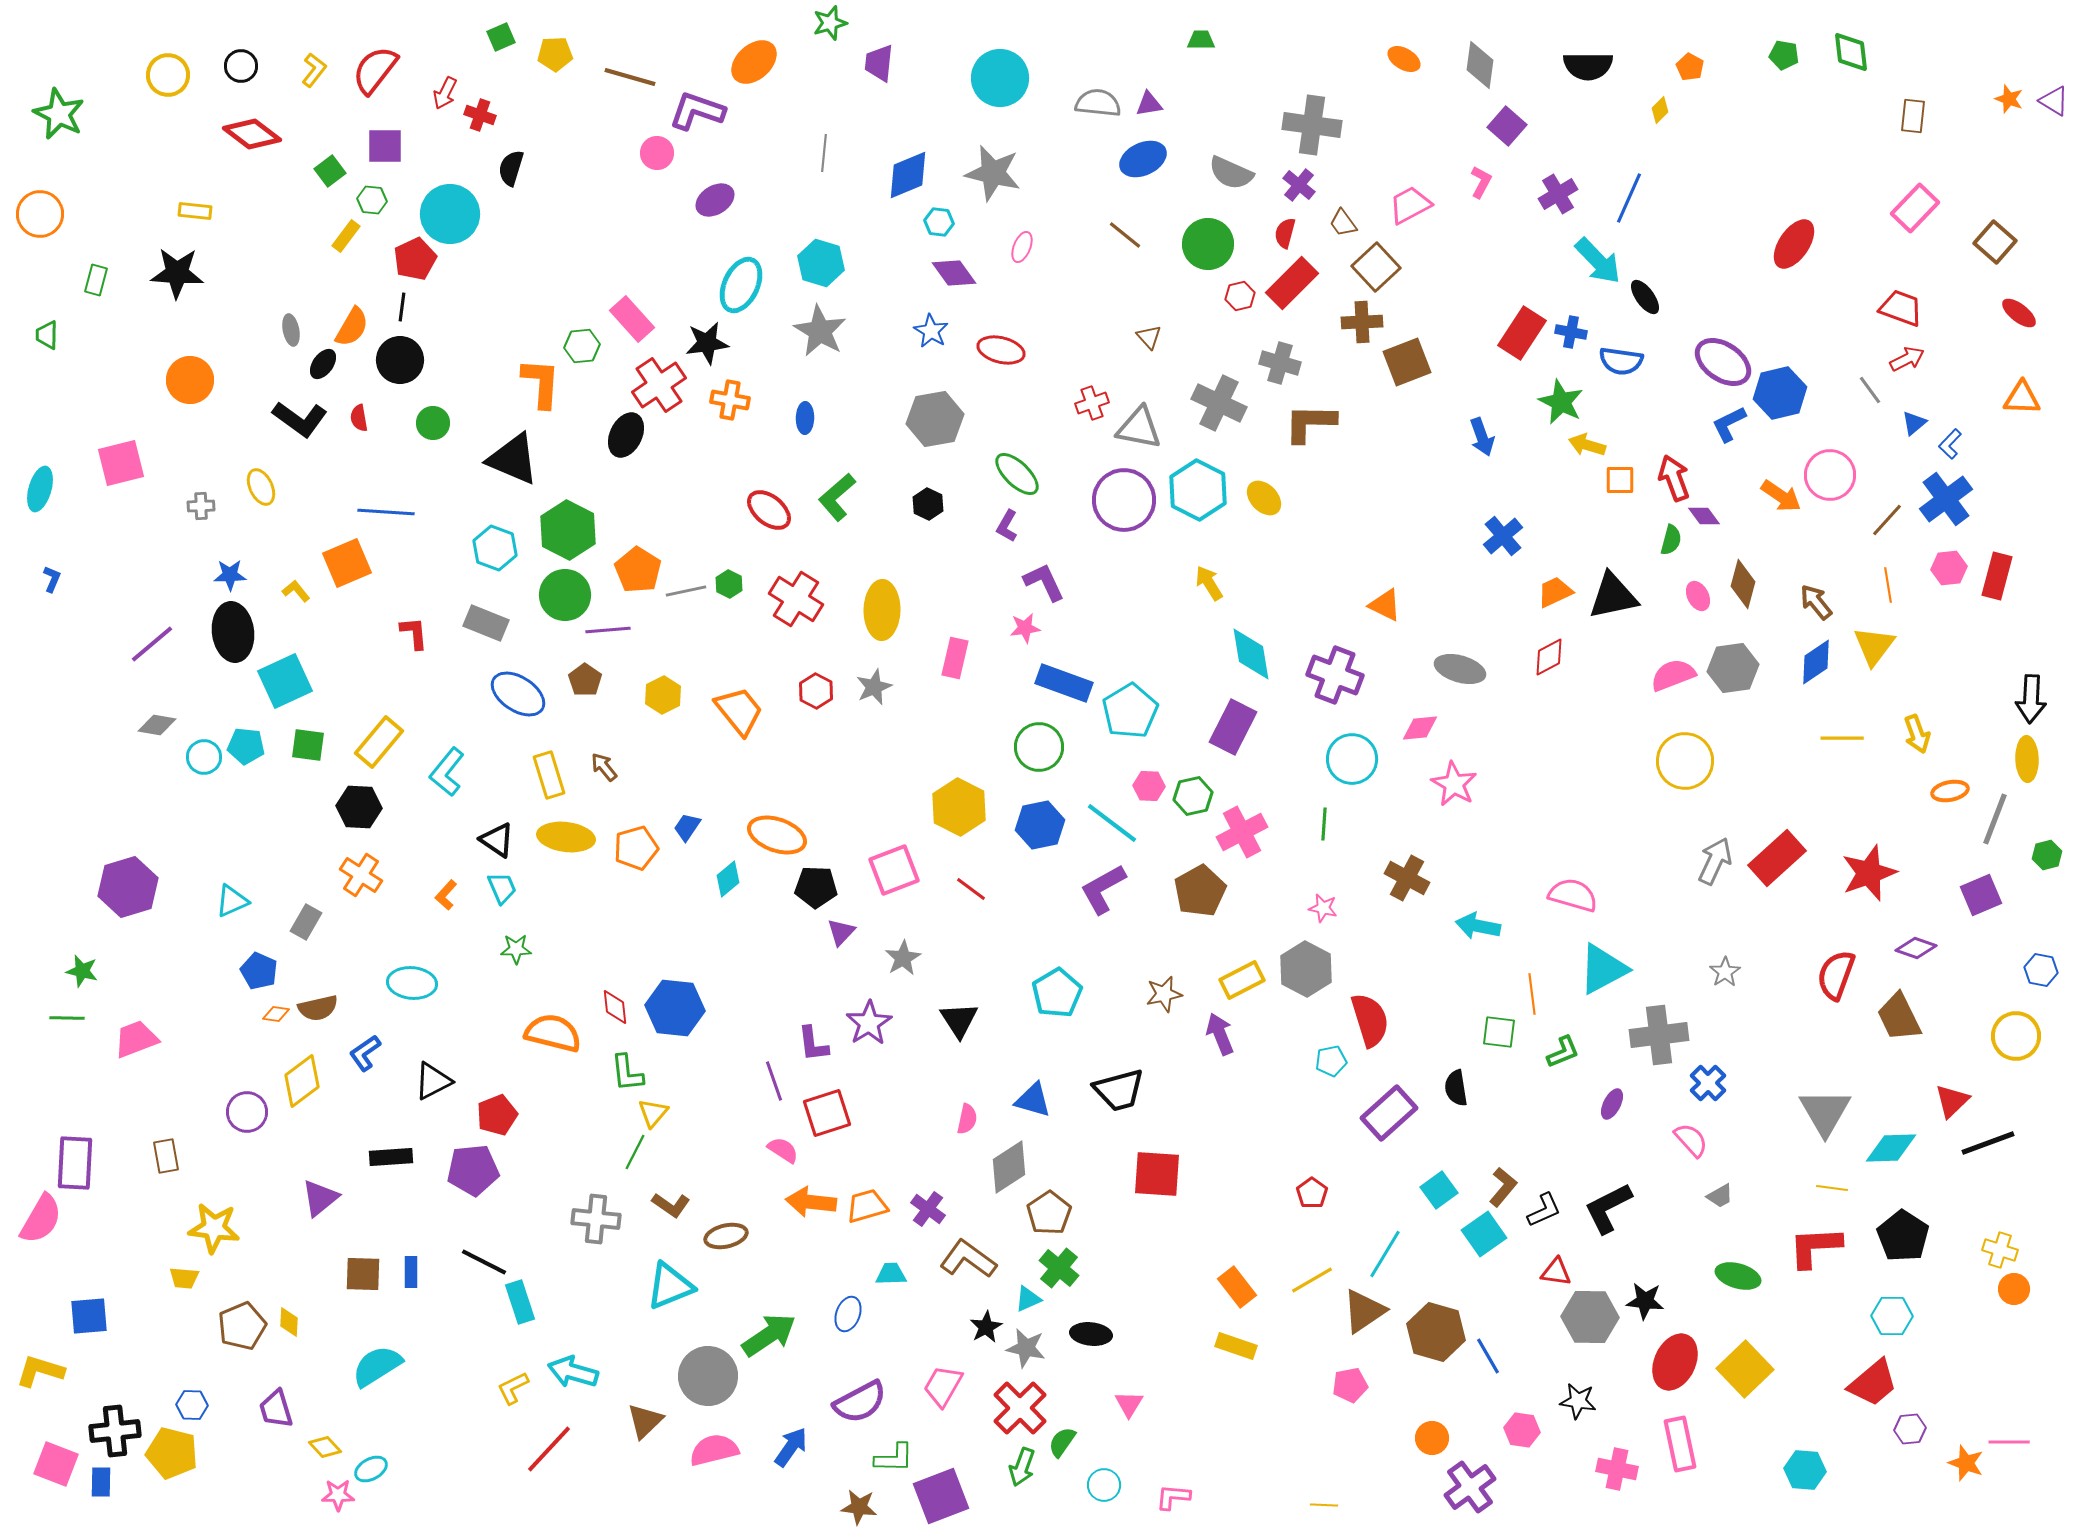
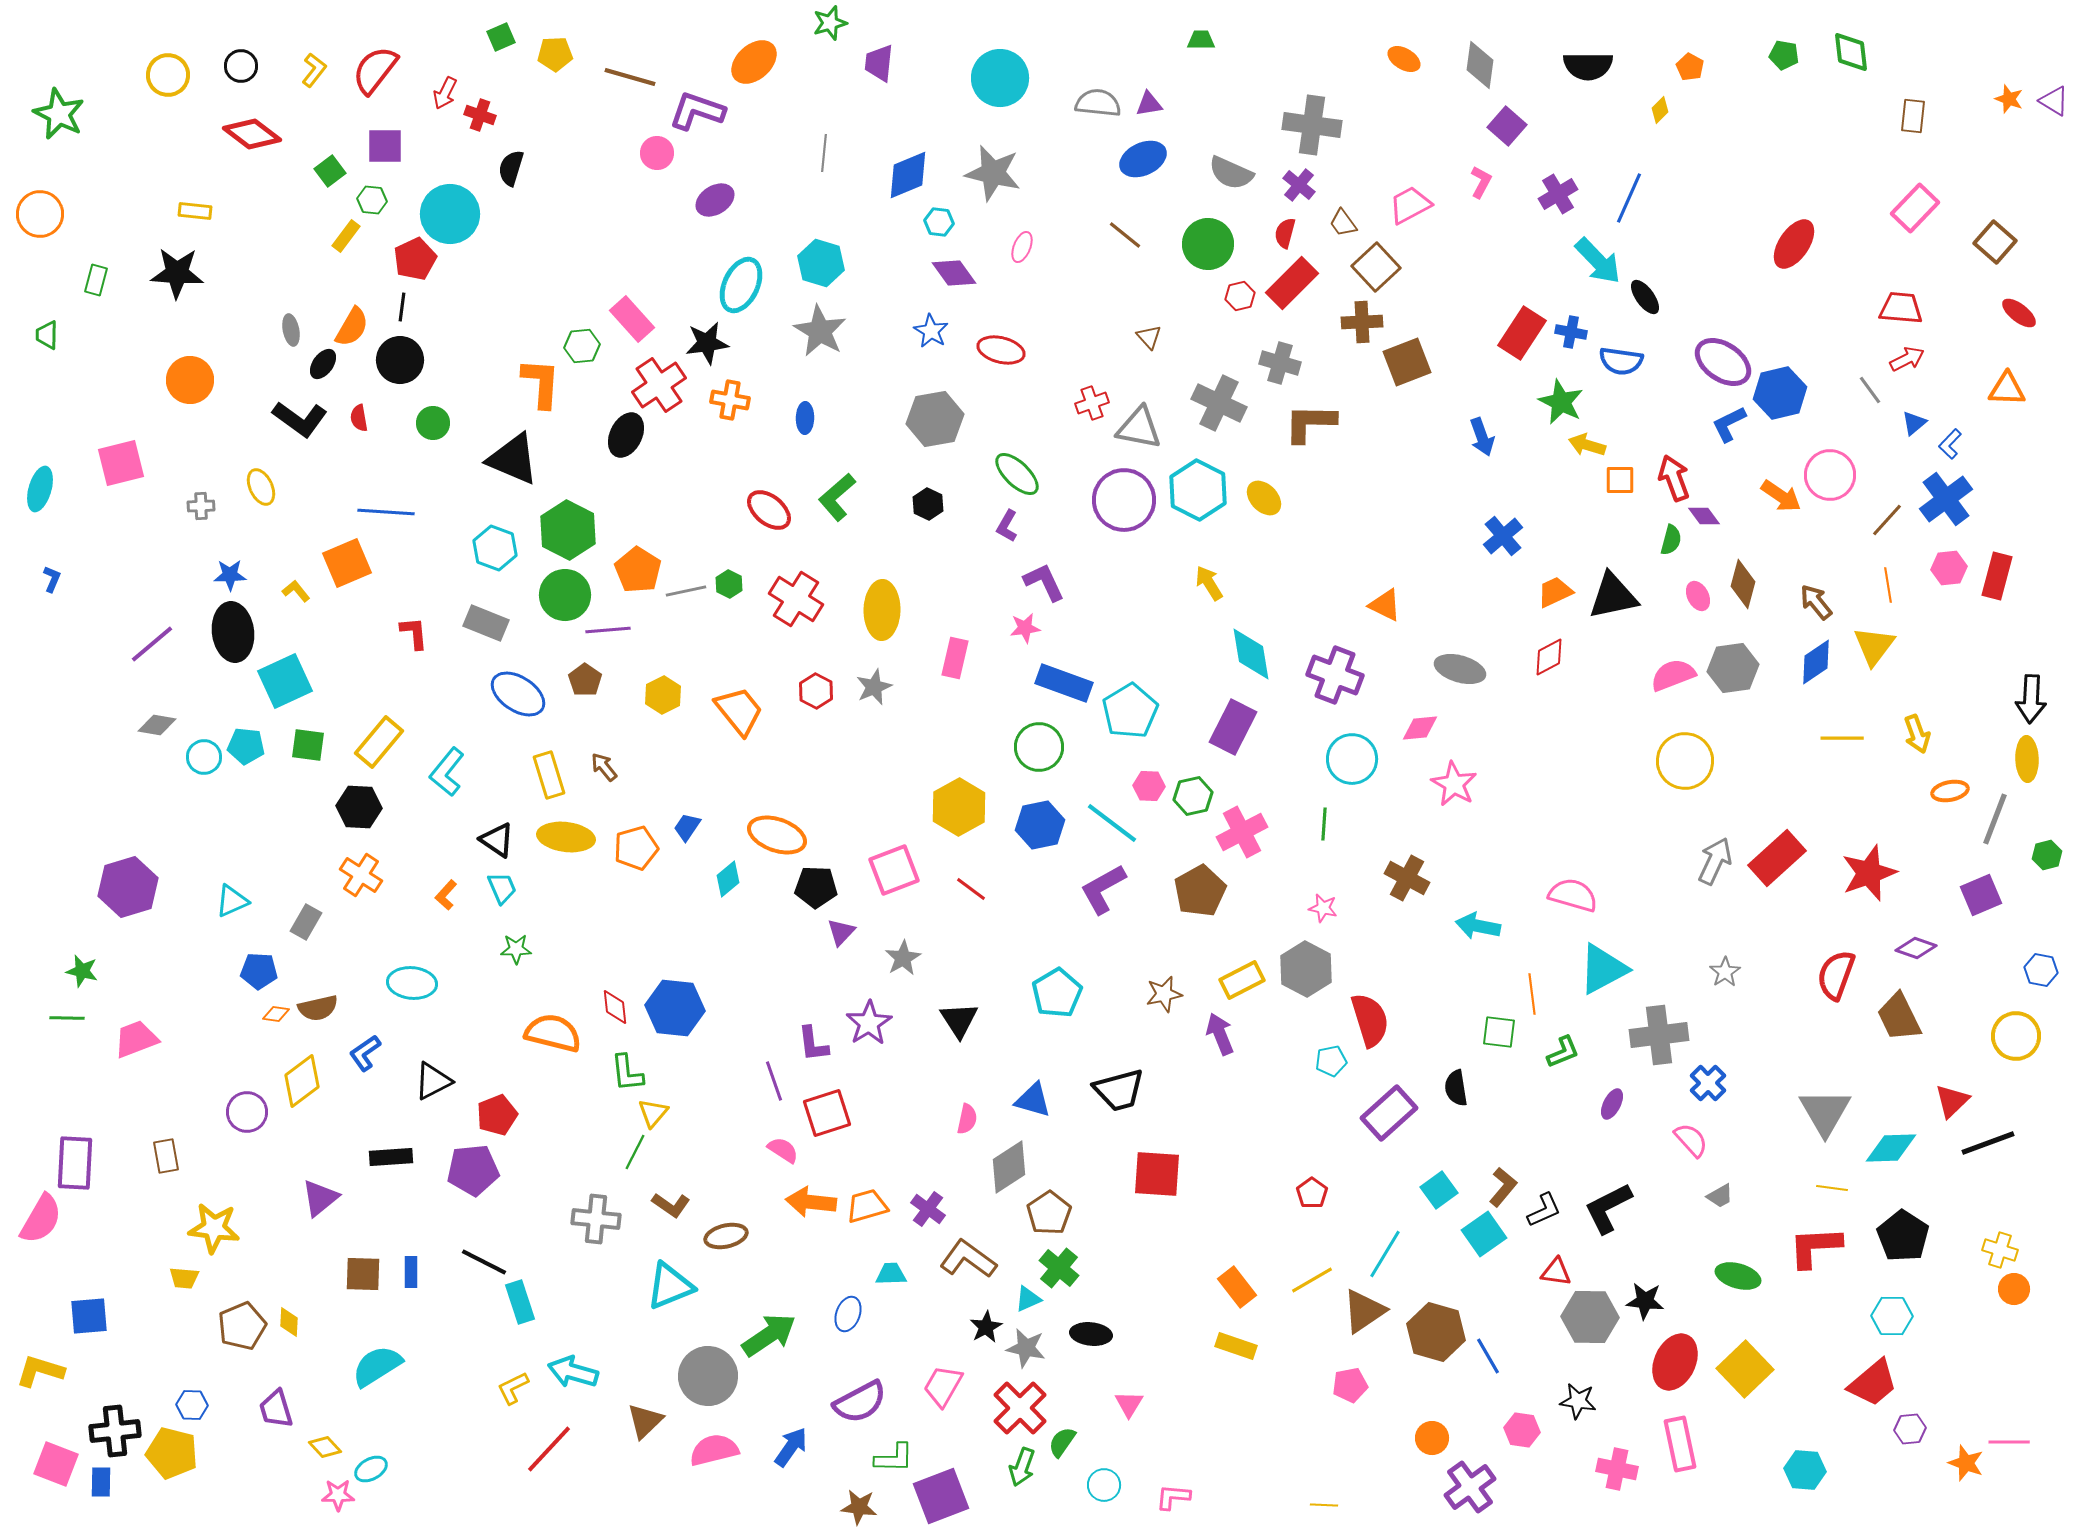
red trapezoid at (1901, 308): rotated 15 degrees counterclockwise
orange triangle at (2022, 398): moved 15 px left, 9 px up
yellow hexagon at (959, 807): rotated 4 degrees clockwise
blue pentagon at (259, 971): rotated 21 degrees counterclockwise
